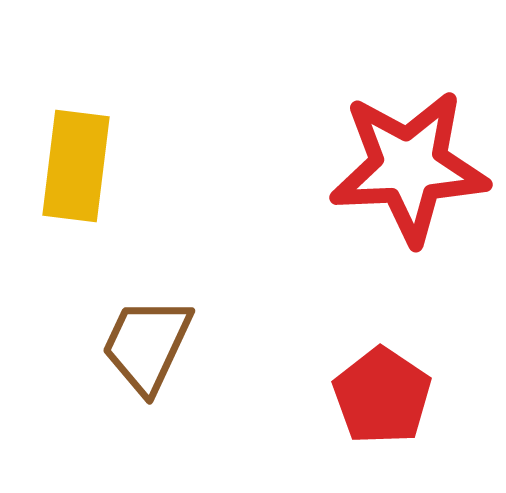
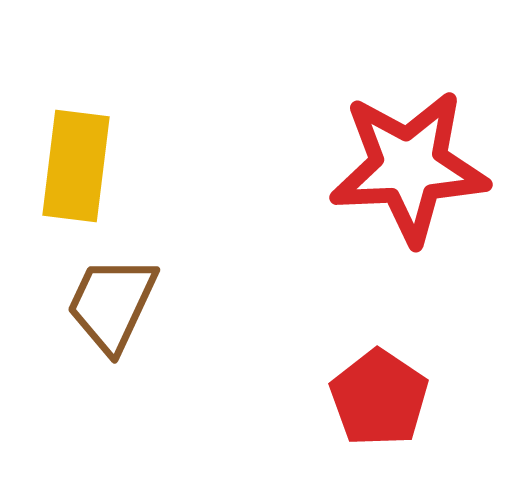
brown trapezoid: moved 35 px left, 41 px up
red pentagon: moved 3 px left, 2 px down
